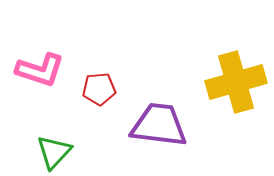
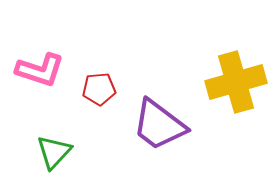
purple trapezoid: rotated 150 degrees counterclockwise
